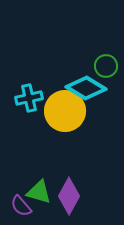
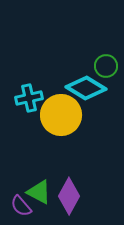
yellow circle: moved 4 px left, 4 px down
green triangle: rotated 12 degrees clockwise
